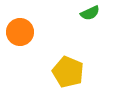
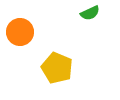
yellow pentagon: moved 11 px left, 4 px up
